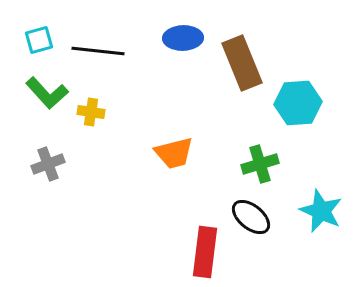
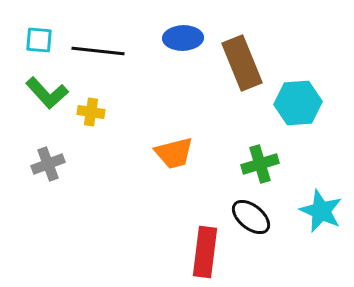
cyan square: rotated 20 degrees clockwise
